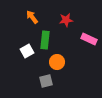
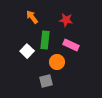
red star: rotated 16 degrees clockwise
pink rectangle: moved 18 px left, 6 px down
white square: rotated 16 degrees counterclockwise
